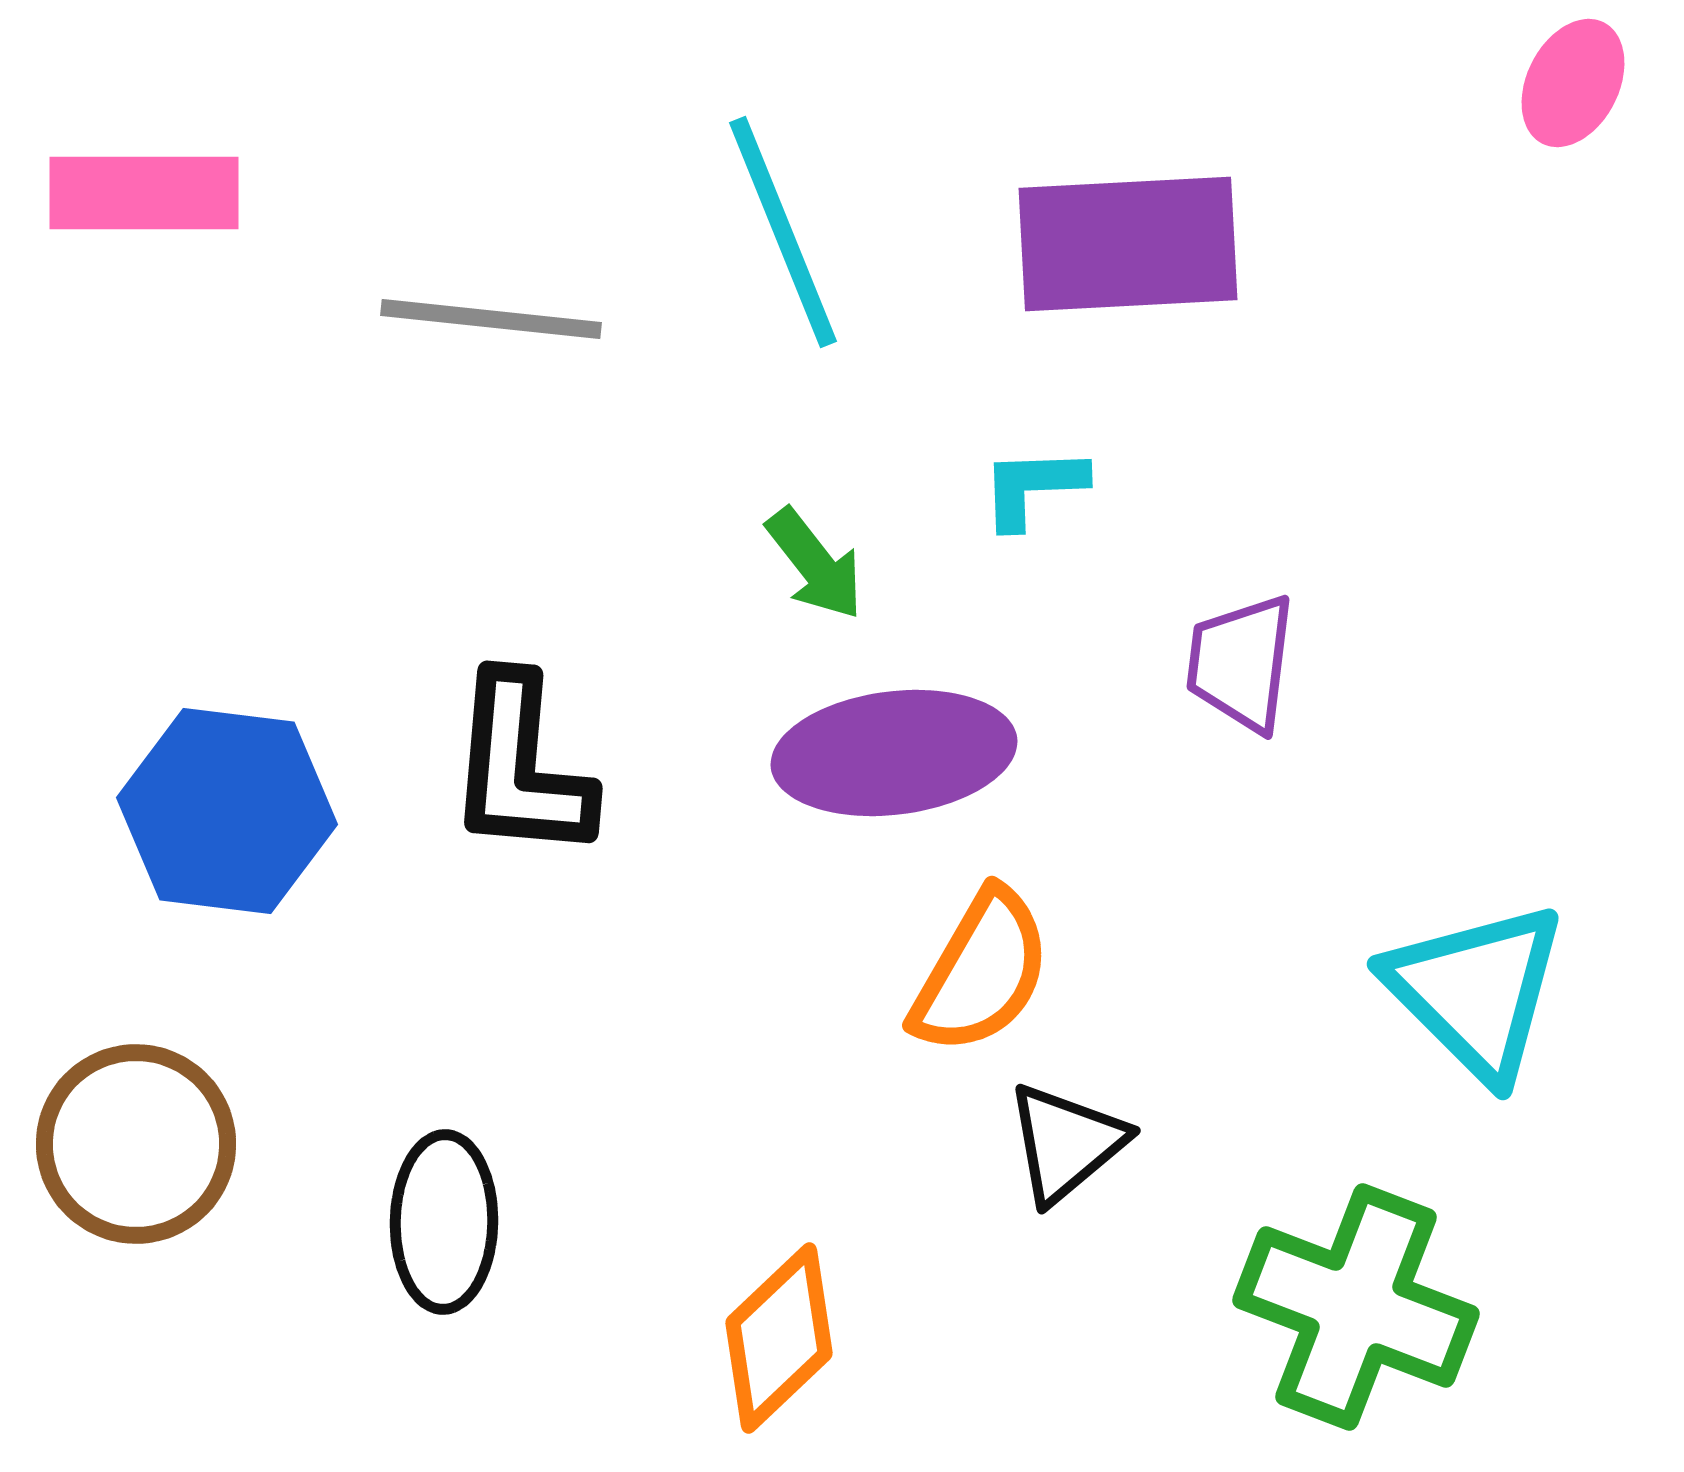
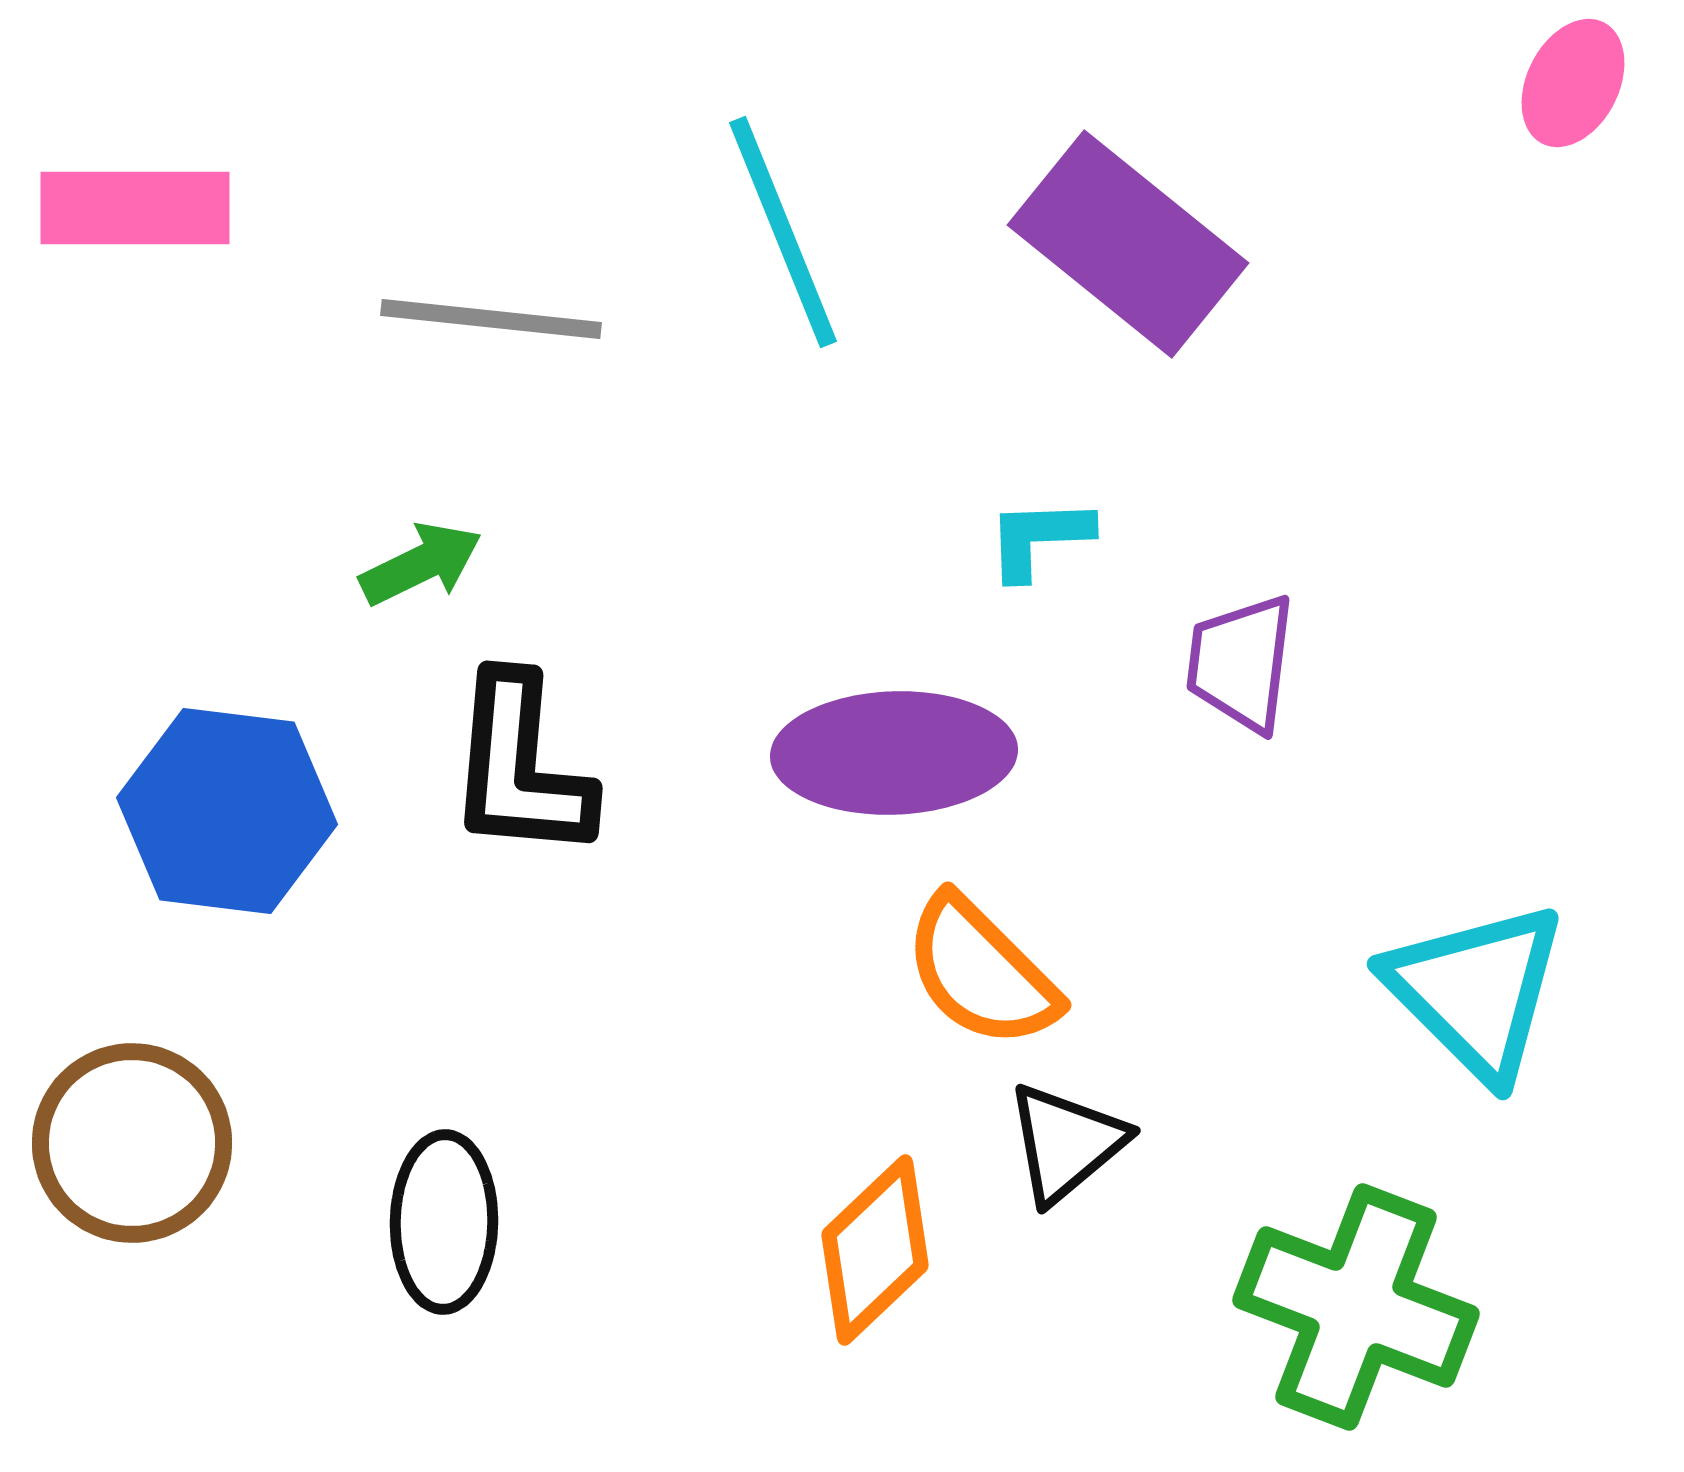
pink rectangle: moved 9 px left, 15 px down
purple rectangle: rotated 42 degrees clockwise
cyan L-shape: moved 6 px right, 51 px down
green arrow: moved 394 px left; rotated 78 degrees counterclockwise
purple ellipse: rotated 5 degrees clockwise
orange semicircle: rotated 105 degrees clockwise
brown circle: moved 4 px left, 1 px up
orange diamond: moved 96 px right, 88 px up
